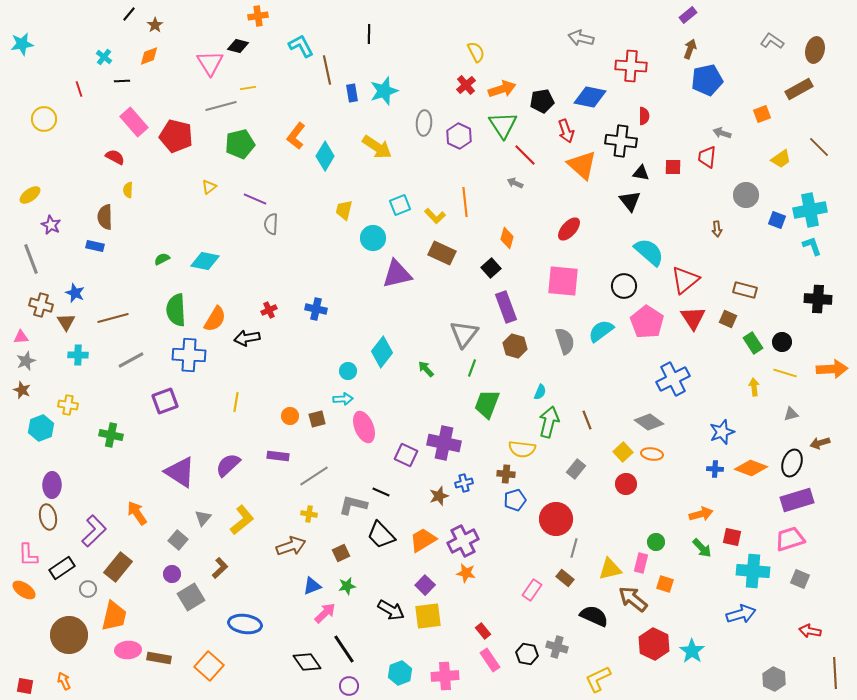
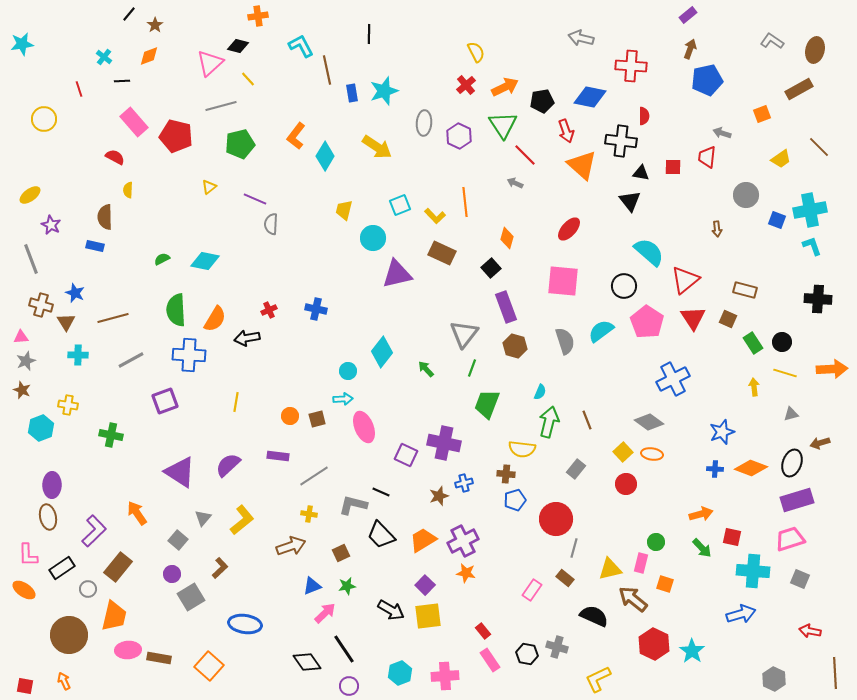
pink triangle at (210, 63): rotated 20 degrees clockwise
yellow line at (248, 88): moved 9 px up; rotated 56 degrees clockwise
orange arrow at (502, 89): moved 3 px right, 2 px up; rotated 8 degrees counterclockwise
